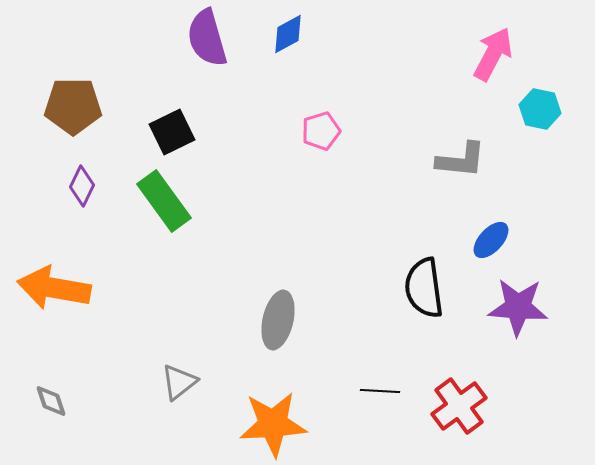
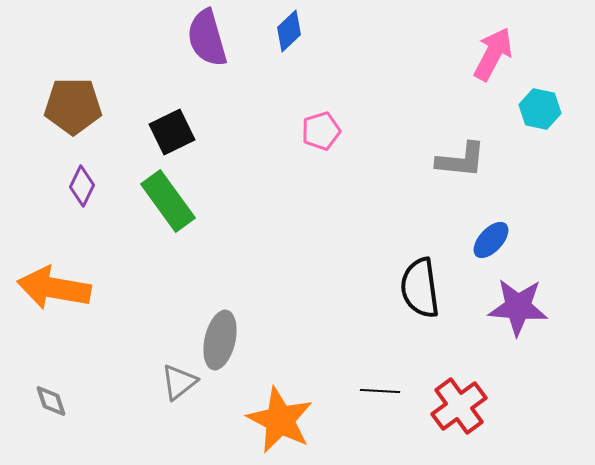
blue diamond: moved 1 px right, 3 px up; rotated 15 degrees counterclockwise
green rectangle: moved 4 px right
black semicircle: moved 4 px left
gray ellipse: moved 58 px left, 20 px down
orange star: moved 7 px right, 4 px up; rotated 30 degrees clockwise
